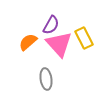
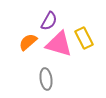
purple semicircle: moved 2 px left, 4 px up
pink triangle: rotated 32 degrees counterclockwise
